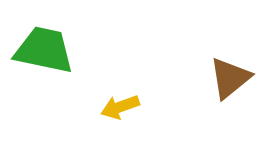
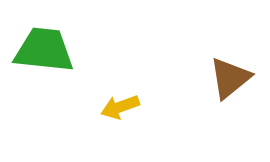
green trapezoid: rotated 6 degrees counterclockwise
